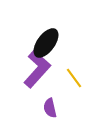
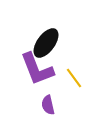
purple L-shape: rotated 117 degrees clockwise
purple semicircle: moved 2 px left, 3 px up
